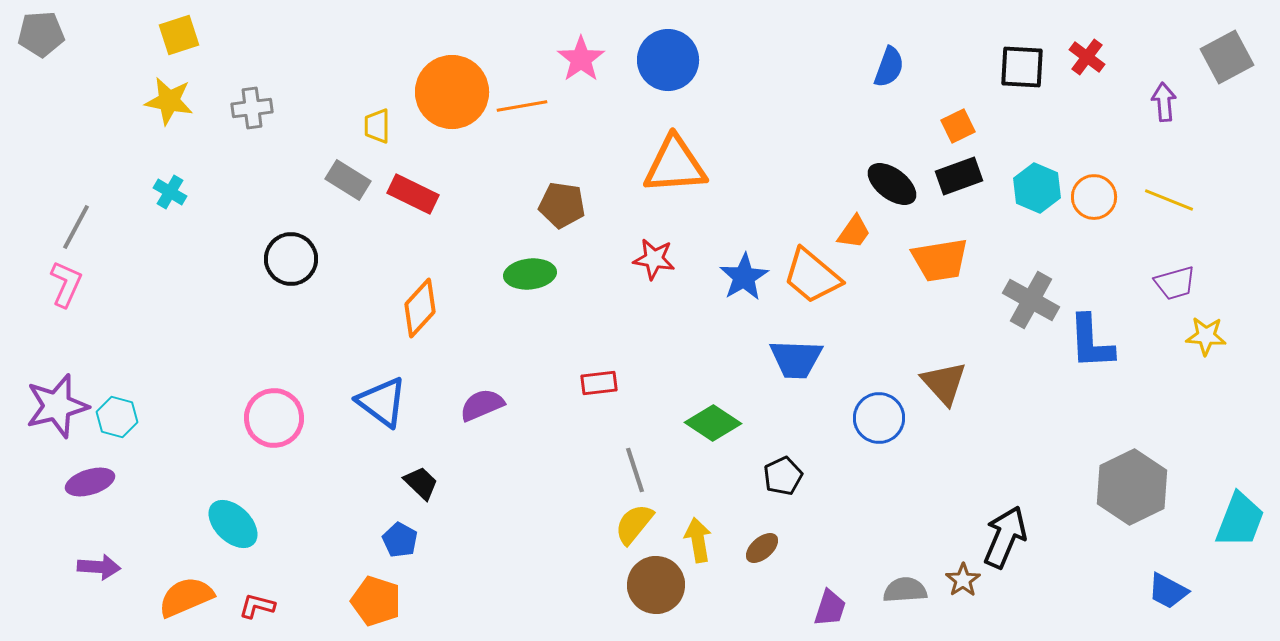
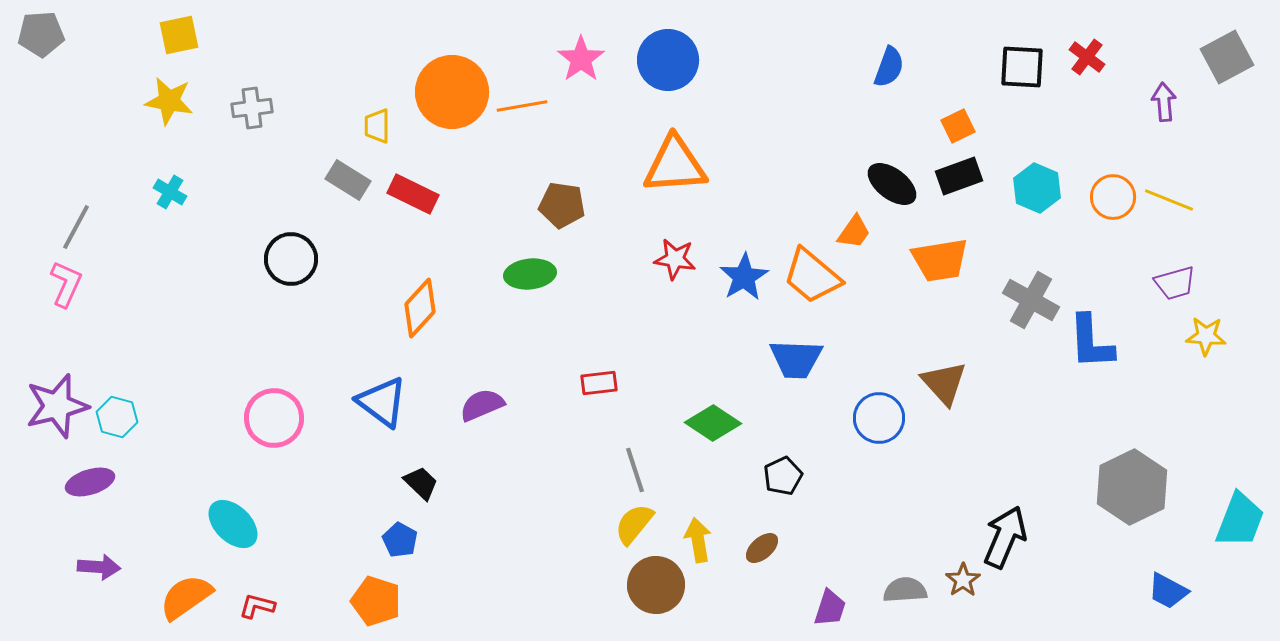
yellow square at (179, 35): rotated 6 degrees clockwise
orange circle at (1094, 197): moved 19 px right
red star at (654, 259): moved 21 px right
orange semicircle at (186, 597): rotated 12 degrees counterclockwise
